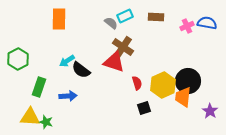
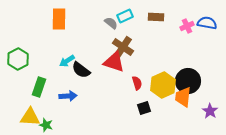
green star: moved 3 px down
